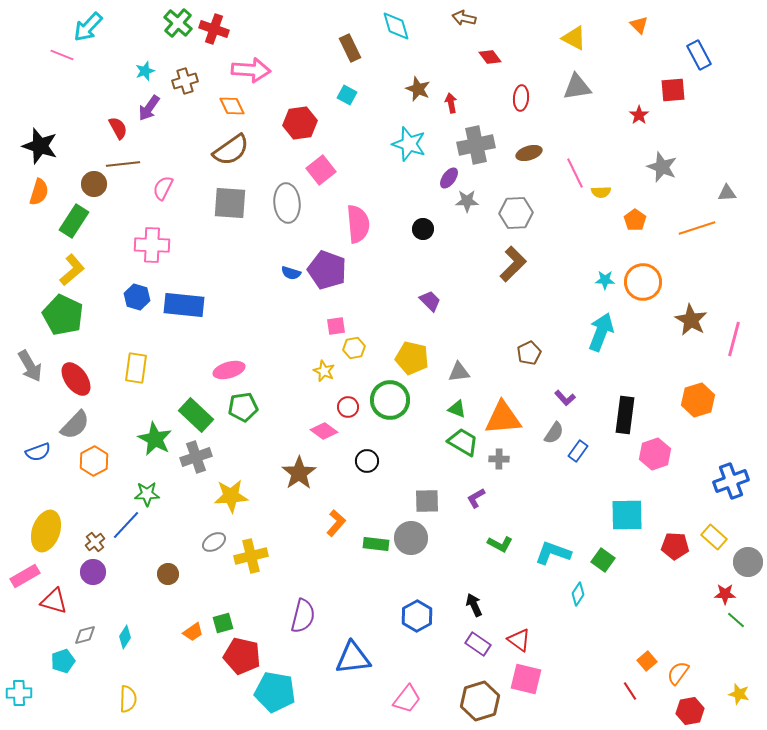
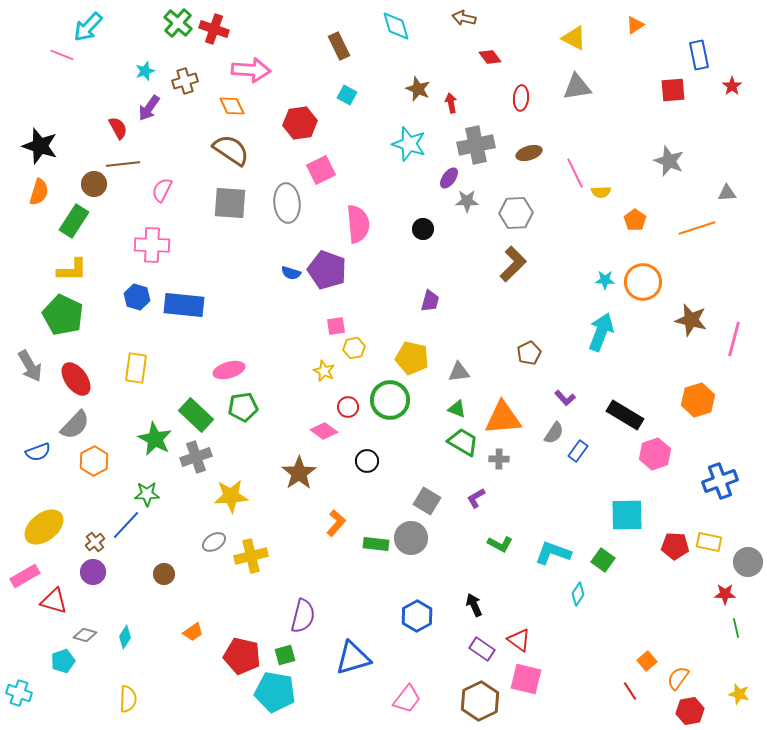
orange triangle at (639, 25): moved 4 px left; rotated 42 degrees clockwise
brown rectangle at (350, 48): moved 11 px left, 2 px up
blue rectangle at (699, 55): rotated 16 degrees clockwise
red star at (639, 115): moved 93 px right, 29 px up
brown semicircle at (231, 150): rotated 111 degrees counterclockwise
gray star at (662, 167): moved 7 px right, 6 px up
pink square at (321, 170): rotated 12 degrees clockwise
pink semicircle at (163, 188): moved 1 px left, 2 px down
yellow L-shape at (72, 270): rotated 40 degrees clockwise
purple trapezoid at (430, 301): rotated 60 degrees clockwise
brown star at (691, 320): rotated 16 degrees counterclockwise
black rectangle at (625, 415): rotated 66 degrees counterclockwise
blue cross at (731, 481): moved 11 px left
gray square at (427, 501): rotated 32 degrees clockwise
yellow ellipse at (46, 531): moved 2 px left, 4 px up; rotated 33 degrees clockwise
yellow rectangle at (714, 537): moved 5 px left, 5 px down; rotated 30 degrees counterclockwise
brown circle at (168, 574): moved 4 px left
green line at (736, 620): moved 8 px down; rotated 36 degrees clockwise
green square at (223, 623): moved 62 px right, 32 px down
gray diamond at (85, 635): rotated 30 degrees clockwise
purple rectangle at (478, 644): moved 4 px right, 5 px down
blue triangle at (353, 658): rotated 9 degrees counterclockwise
orange semicircle at (678, 673): moved 5 px down
cyan cross at (19, 693): rotated 20 degrees clockwise
brown hexagon at (480, 701): rotated 9 degrees counterclockwise
